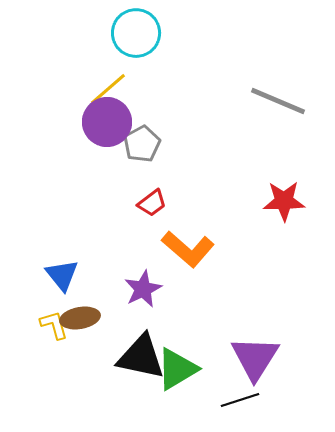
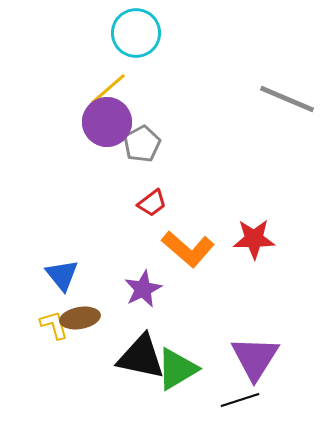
gray line: moved 9 px right, 2 px up
red star: moved 30 px left, 38 px down
